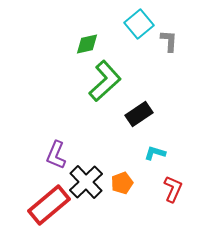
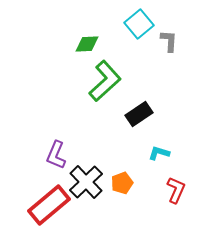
green diamond: rotated 10 degrees clockwise
cyan L-shape: moved 4 px right
red L-shape: moved 3 px right, 1 px down
